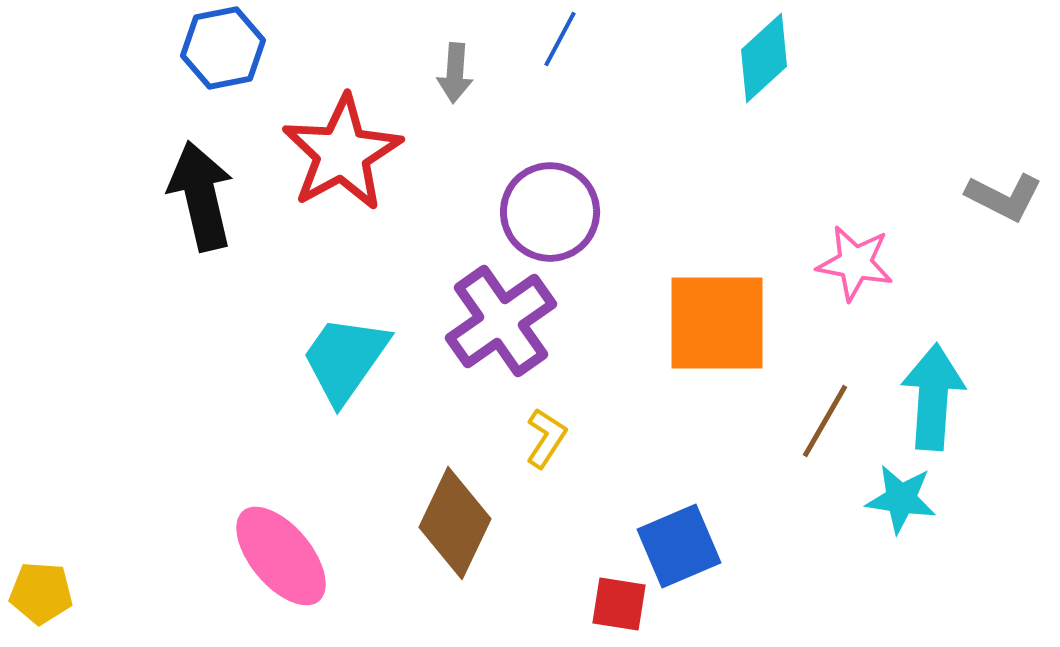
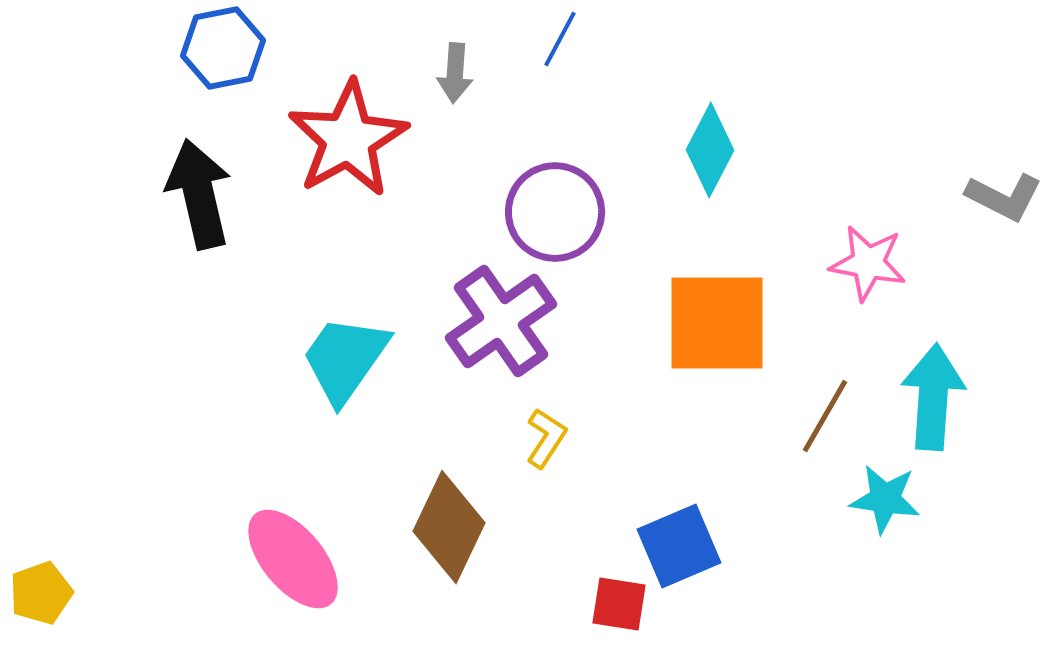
cyan diamond: moved 54 px left, 92 px down; rotated 20 degrees counterclockwise
red star: moved 6 px right, 14 px up
black arrow: moved 2 px left, 2 px up
purple circle: moved 5 px right
pink star: moved 13 px right
brown line: moved 5 px up
cyan star: moved 16 px left
brown diamond: moved 6 px left, 4 px down
pink ellipse: moved 12 px right, 3 px down
yellow pentagon: rotated 24 degrees counterclockwise
